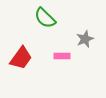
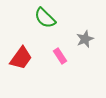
pink rectangle: moved 2 px left; rotated 56 degrees clockwise
